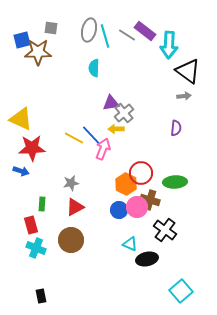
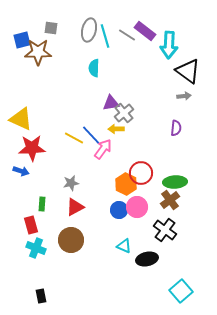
pink arrow: rotated 15 degrees clockwise
brown cross: moved 20 px right; rotated 36 degrees clockwise
cyan triangle: moved 6 px left, 2 px down
